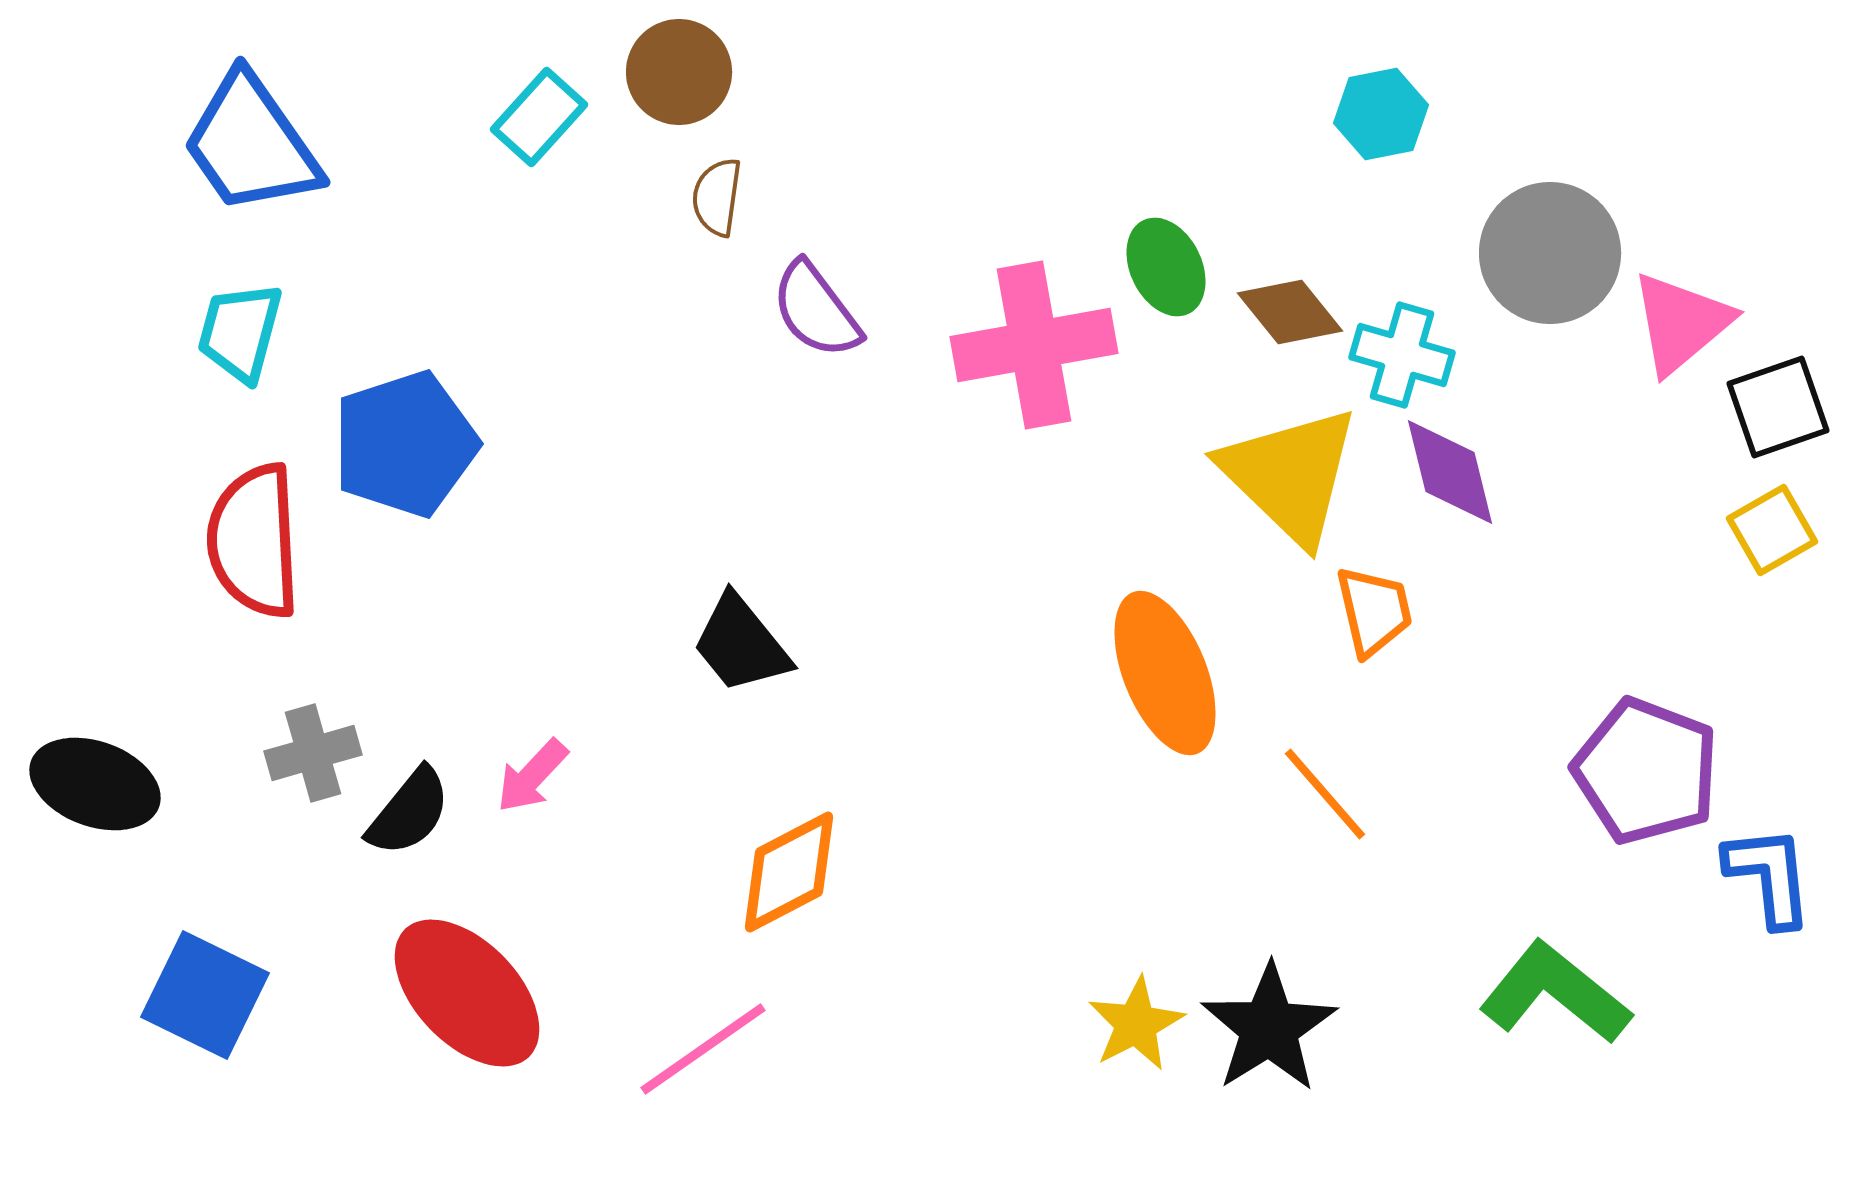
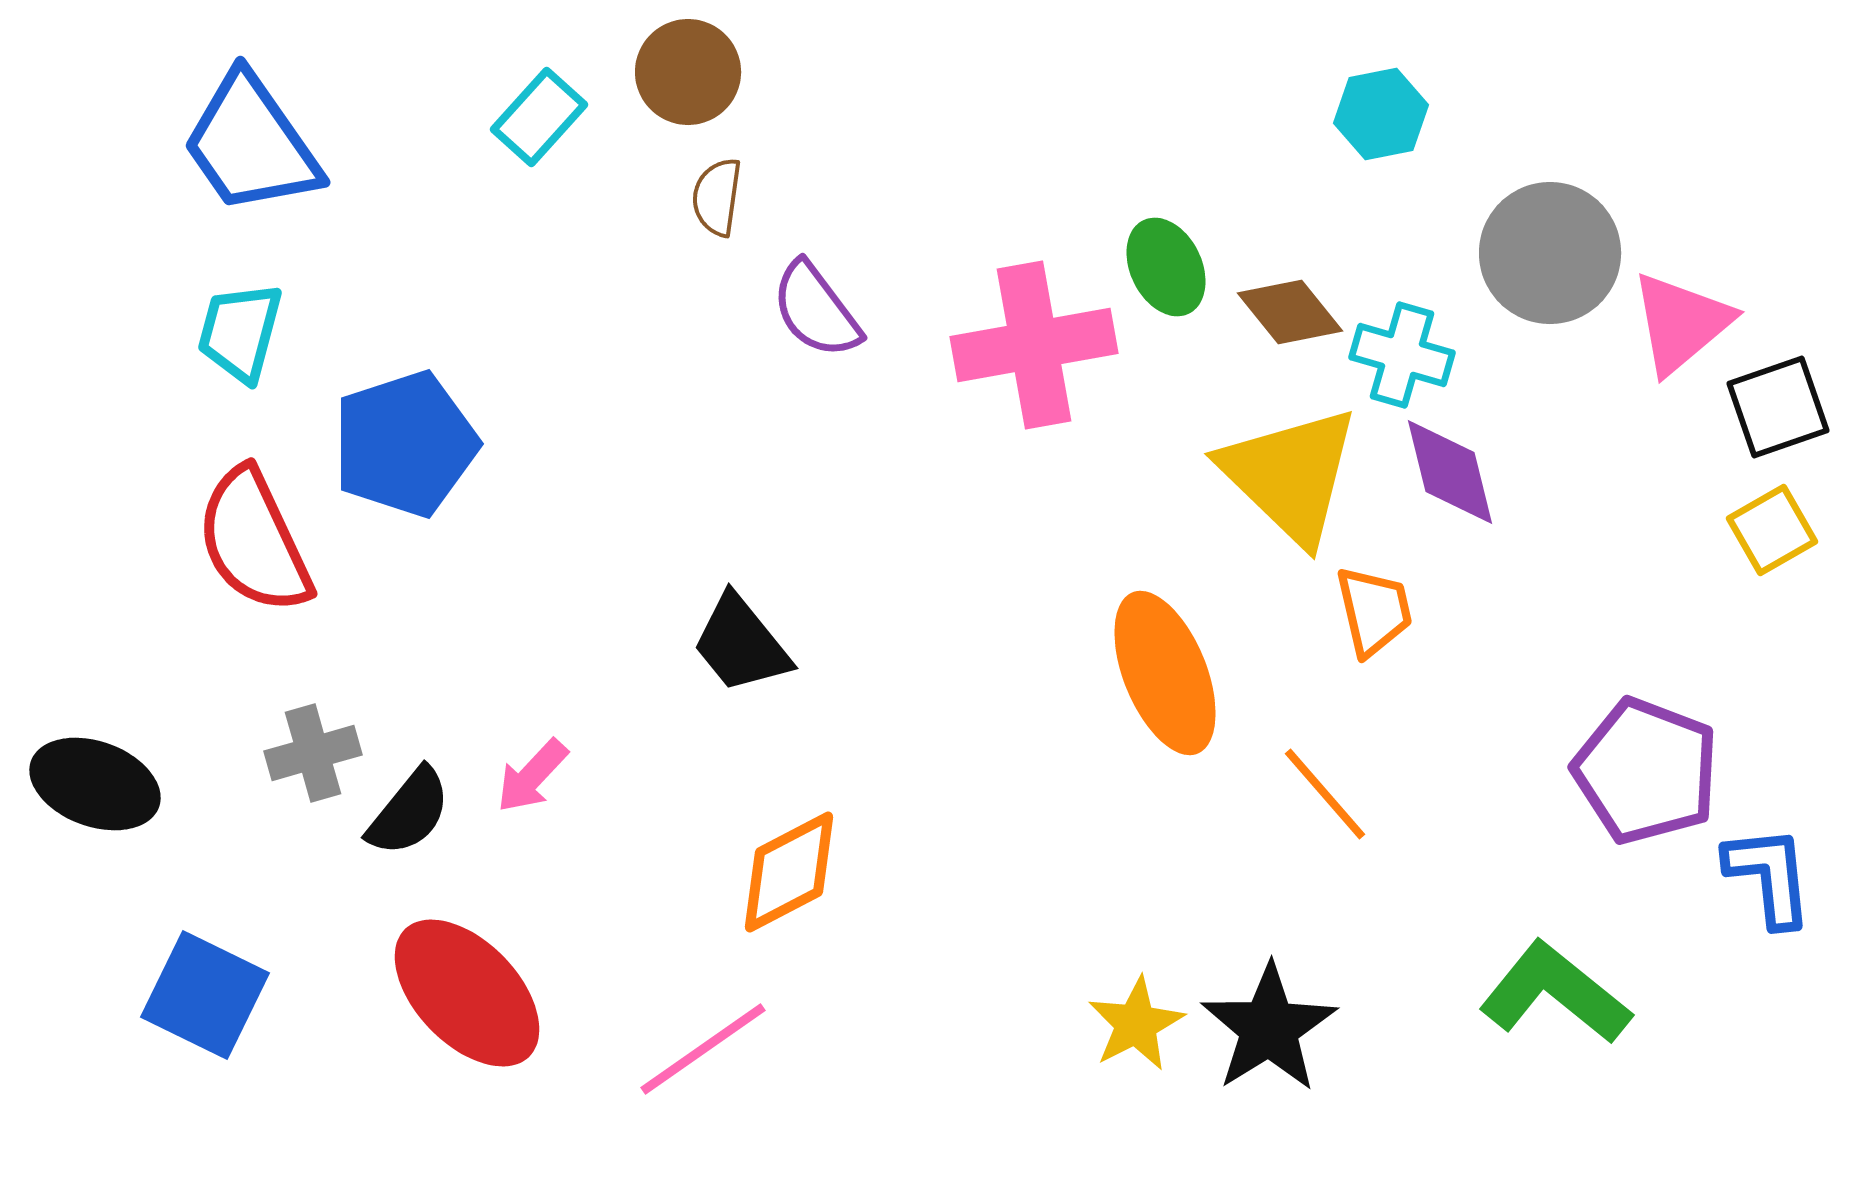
brown circle: moved 9 px right
red semicircle: rotated 22 degrees counterclockwise
